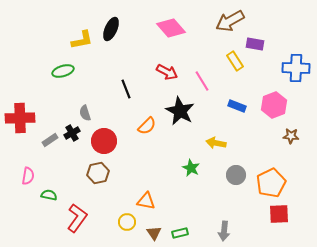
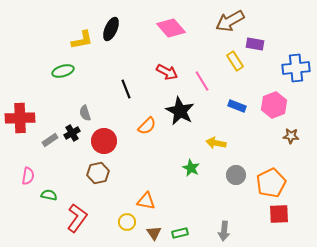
blue cross: rotated 8 degrees counterclockwise
